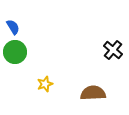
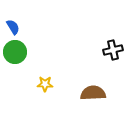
black cross: rotated 36 degrees clockwise
yellow star: rotated 21 degrees clockwise
